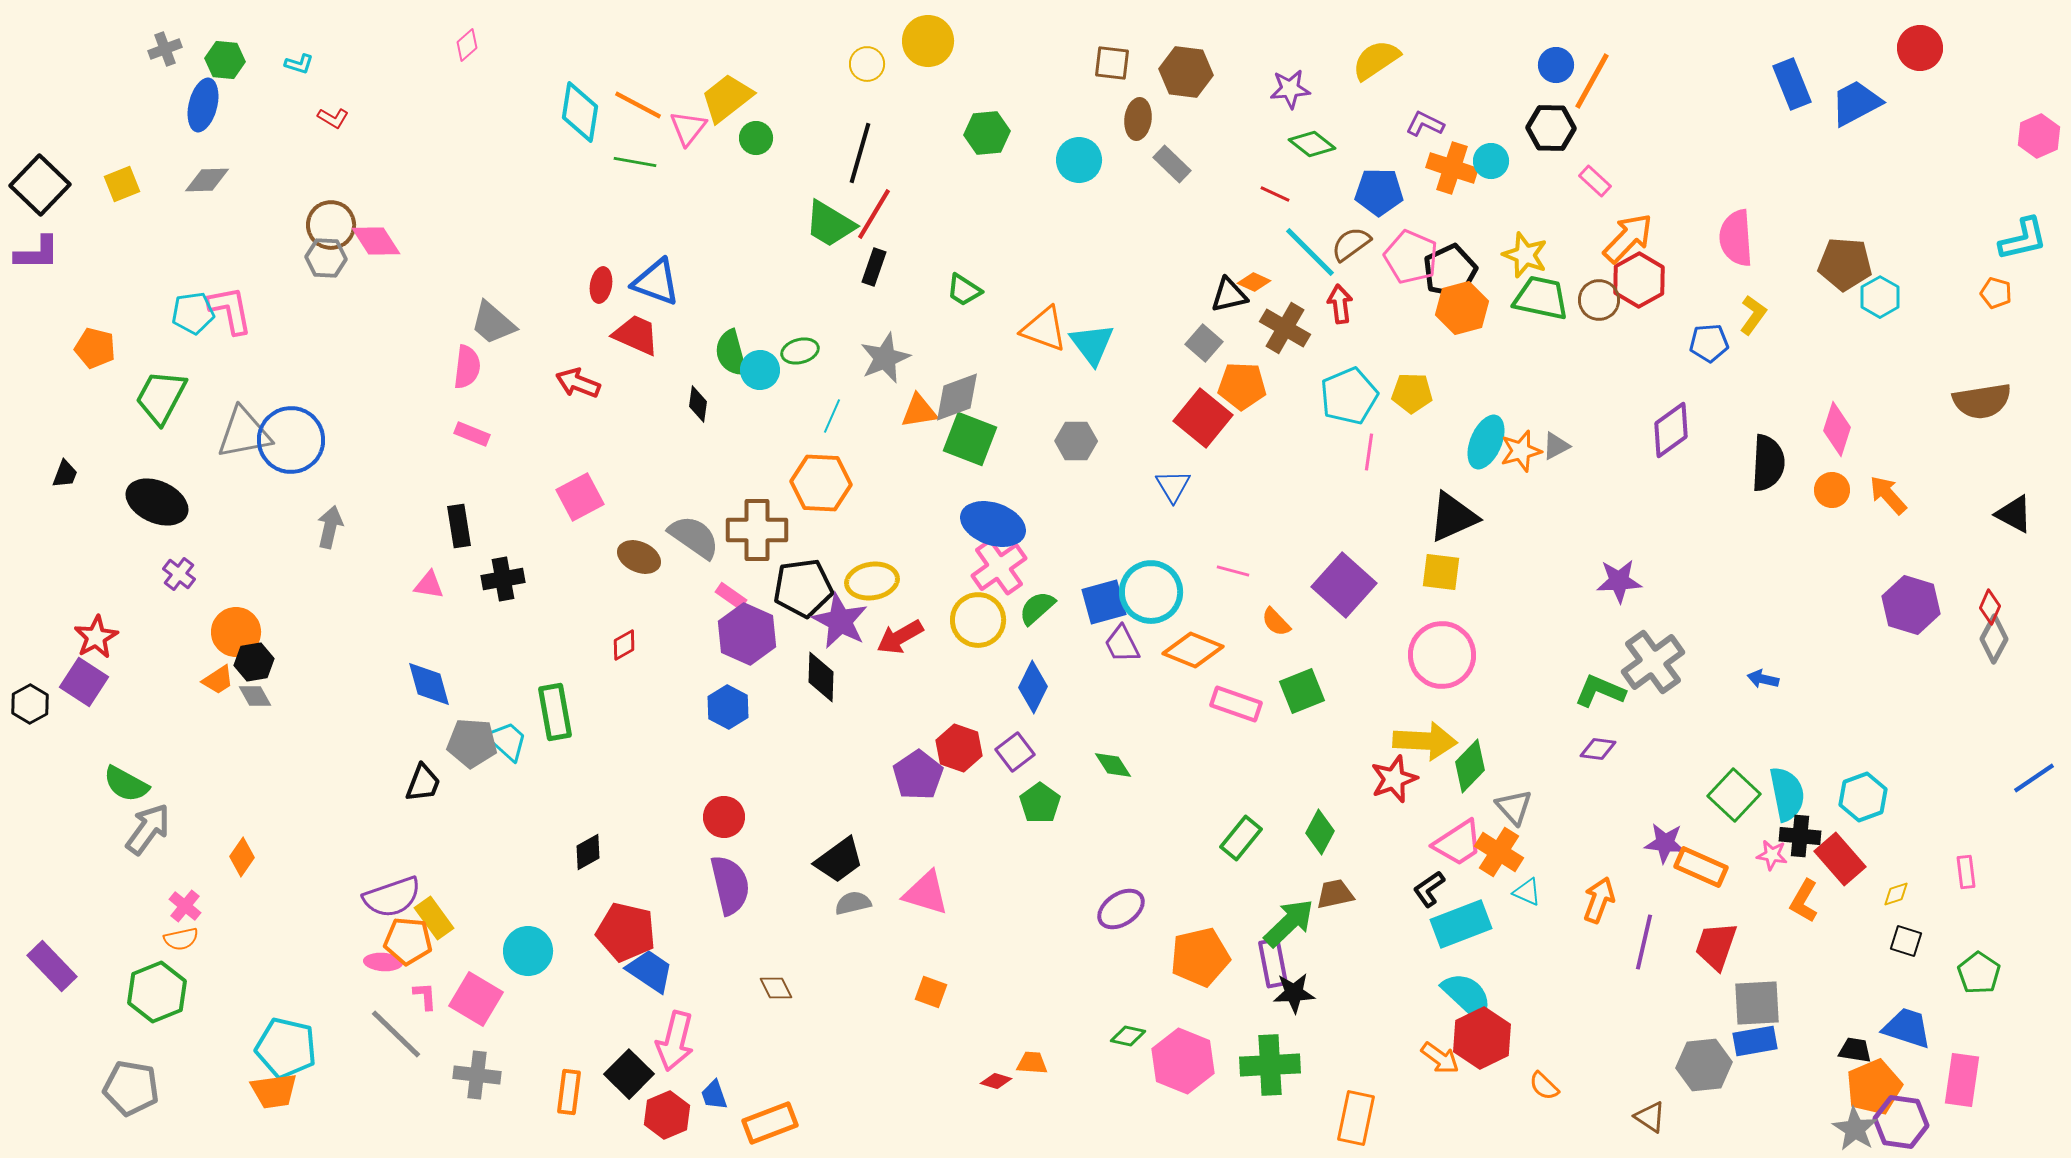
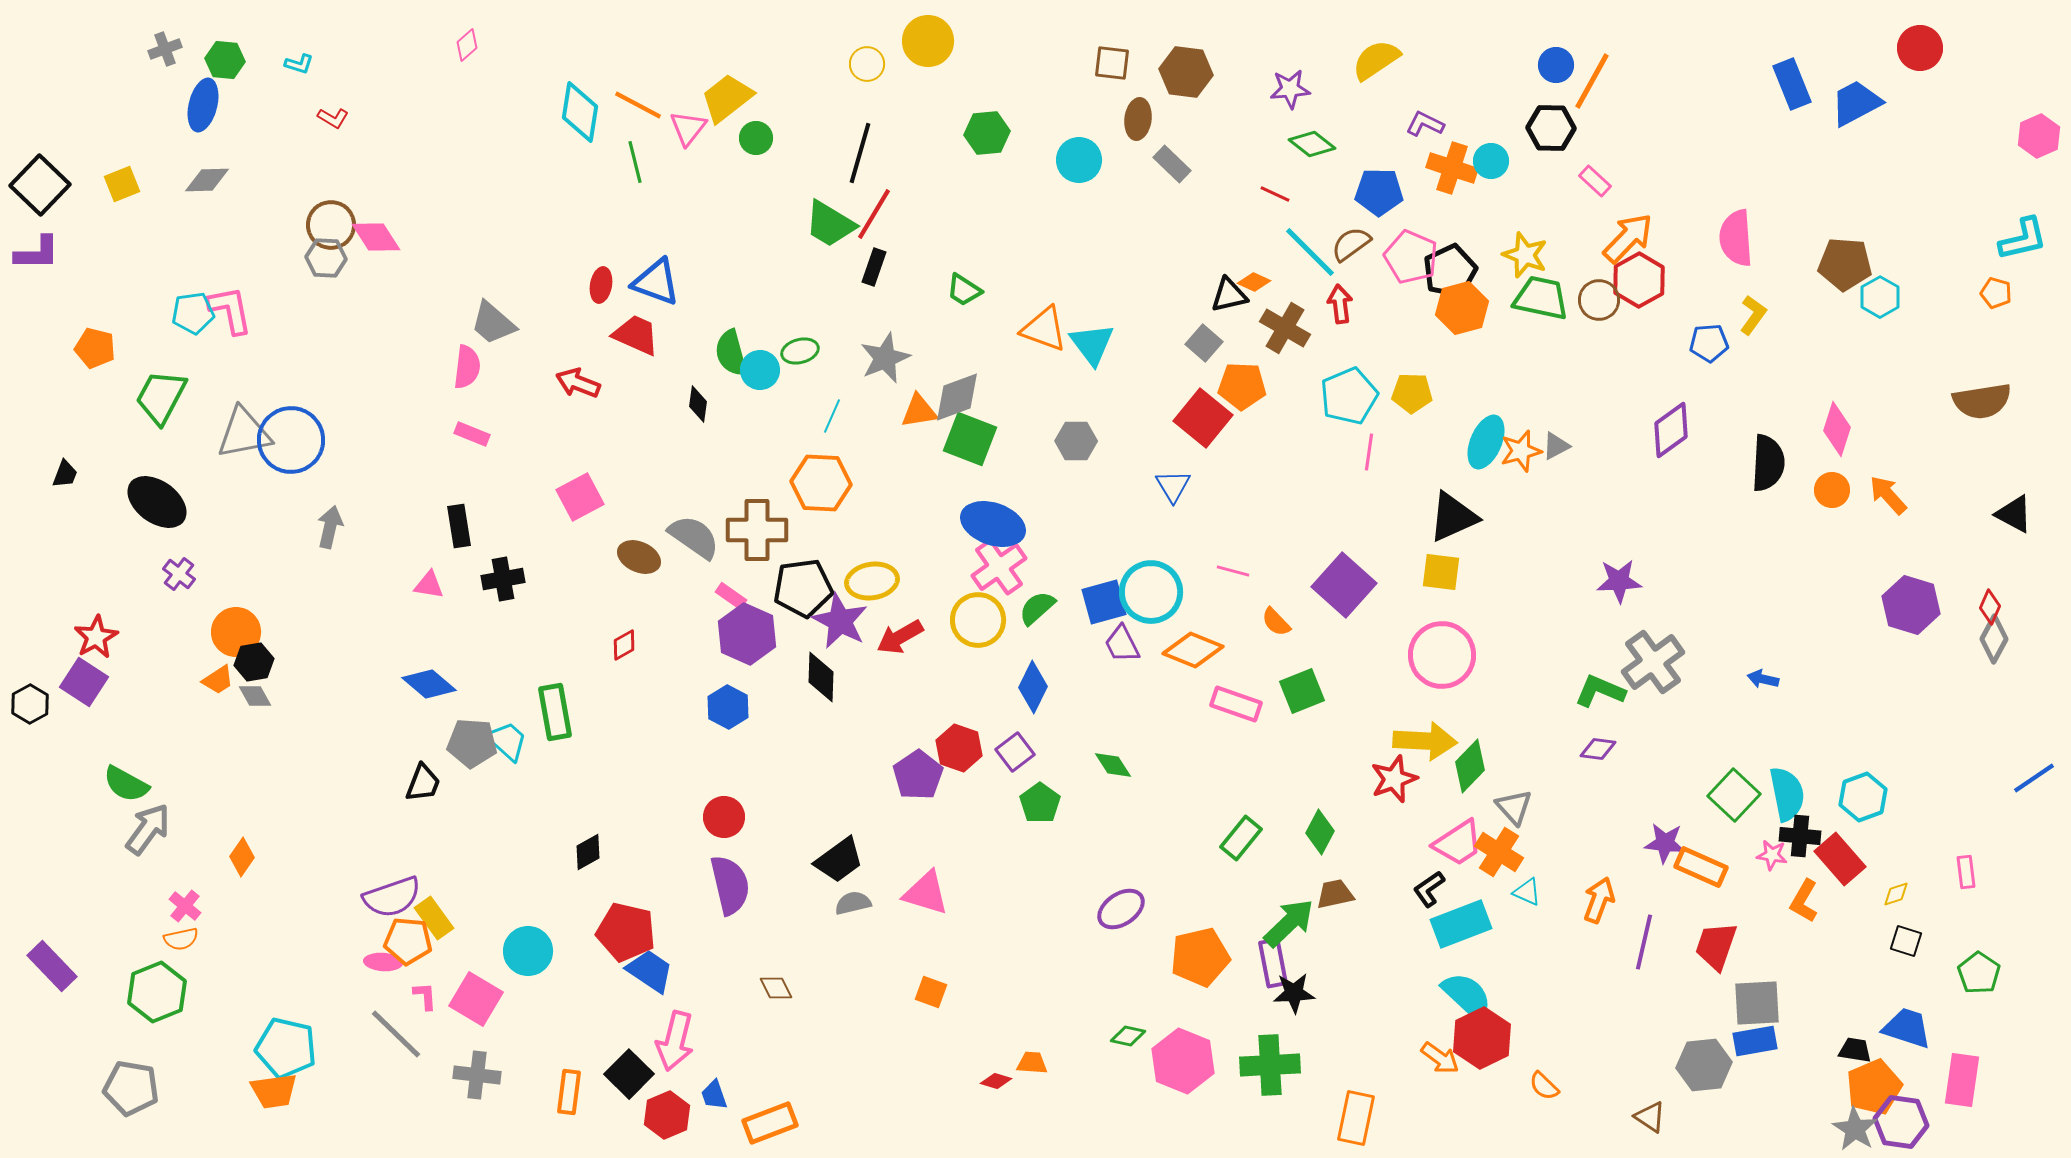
green line at (635, 162): rotated 66 degrees clockwise
pink diamond at (376, 241): moved 4 px up
black ellipse at (157, 502): rotated 12 degrees clockwise
blue diamond at (429, 684): rotated 34 degrees counterclockwise
